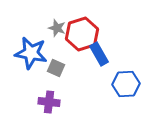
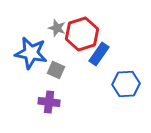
blue rectangle: rotated 65 degrees clockwise
gray square: moved 2 px down
